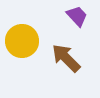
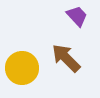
yellow circle: moved 27 px down
